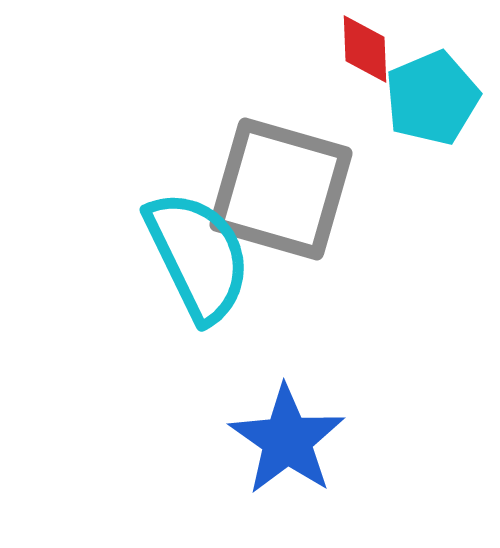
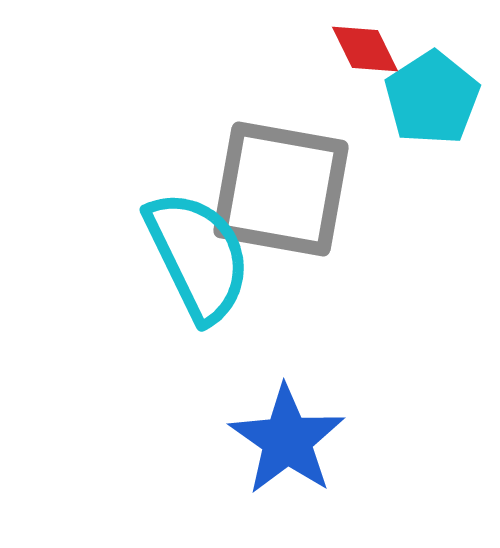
red diamond: rotated 24 degrees counterclockwise
cyan pentagon: rotated 10 degrees counterclockwise
gray square: rotated 6 degrees counterclockwise
